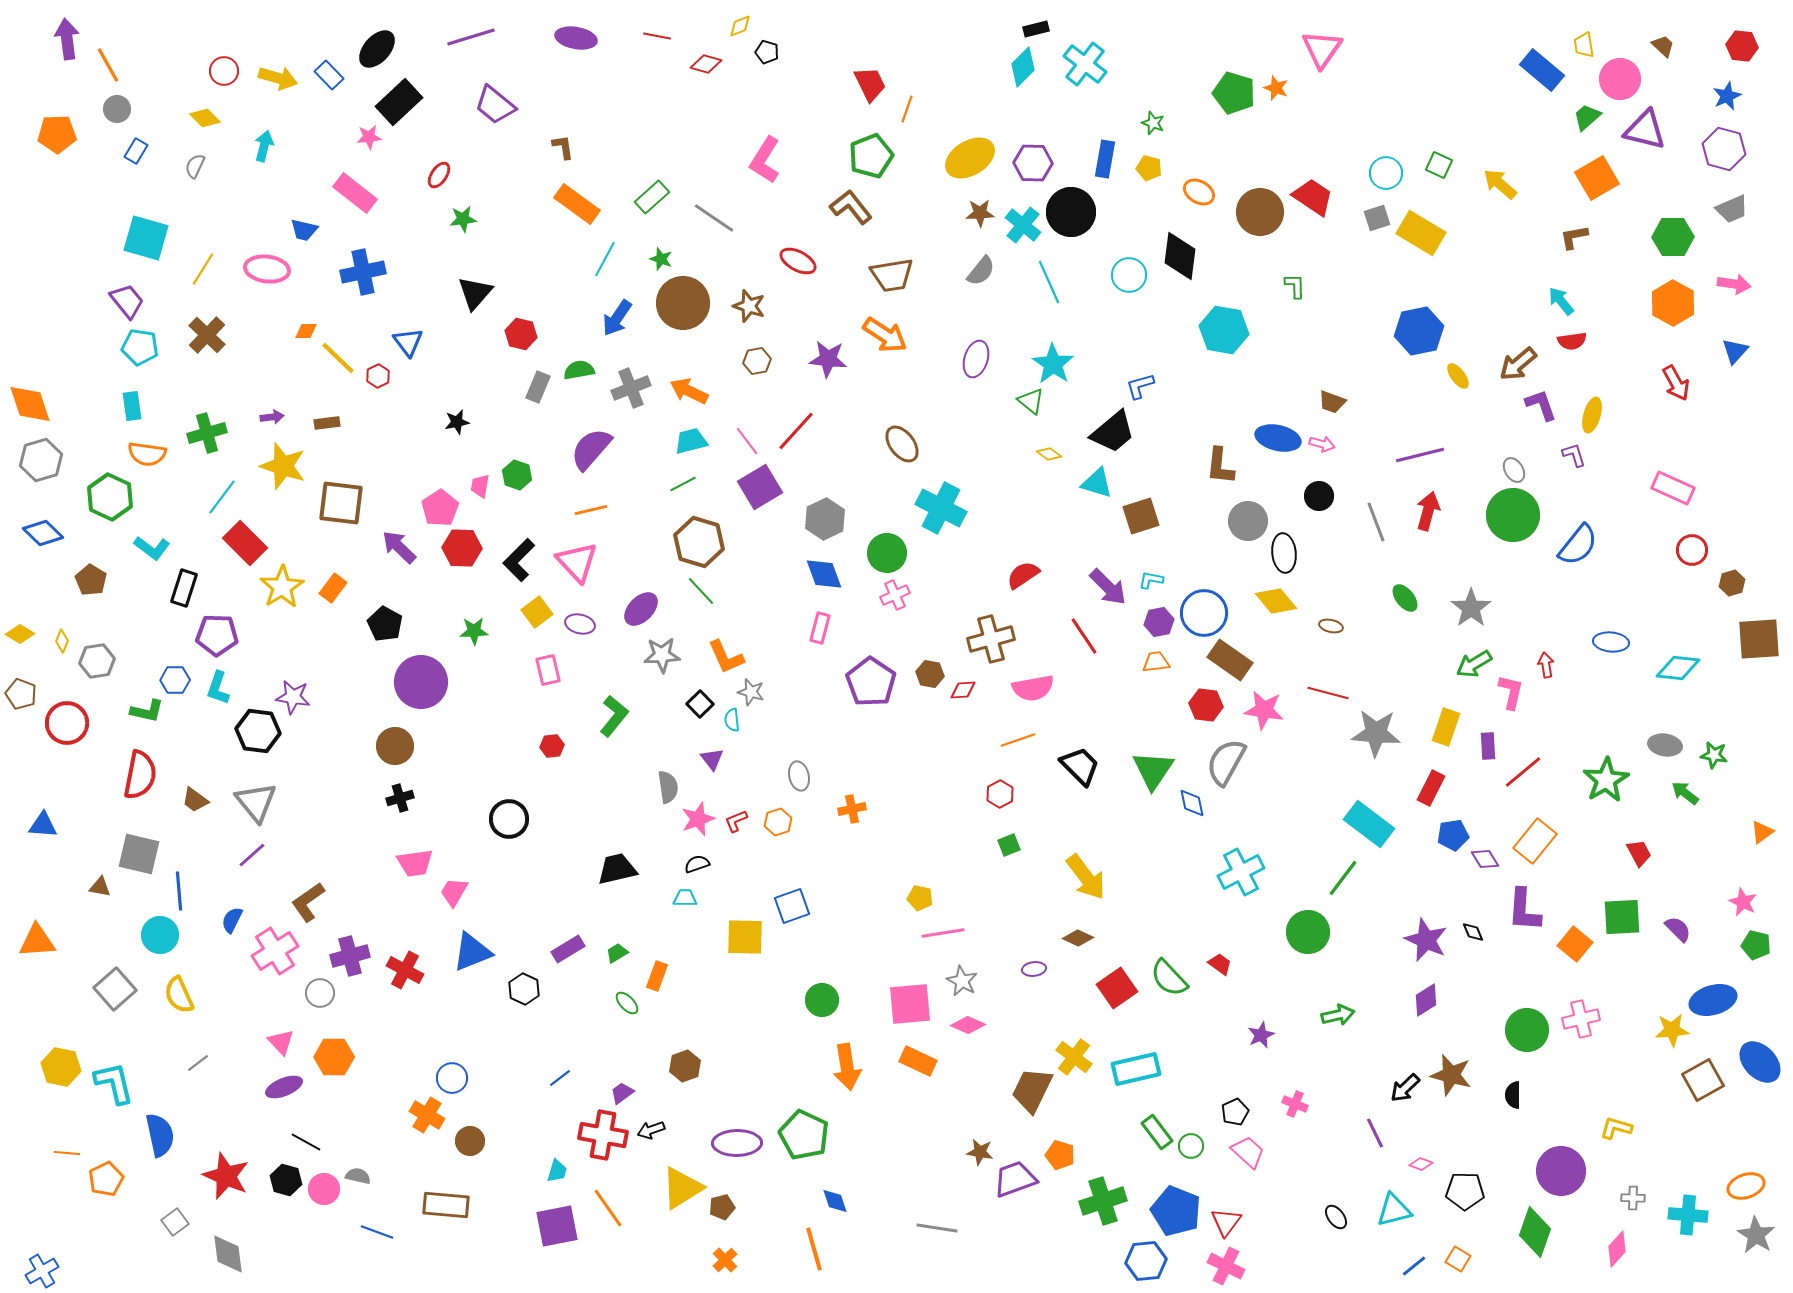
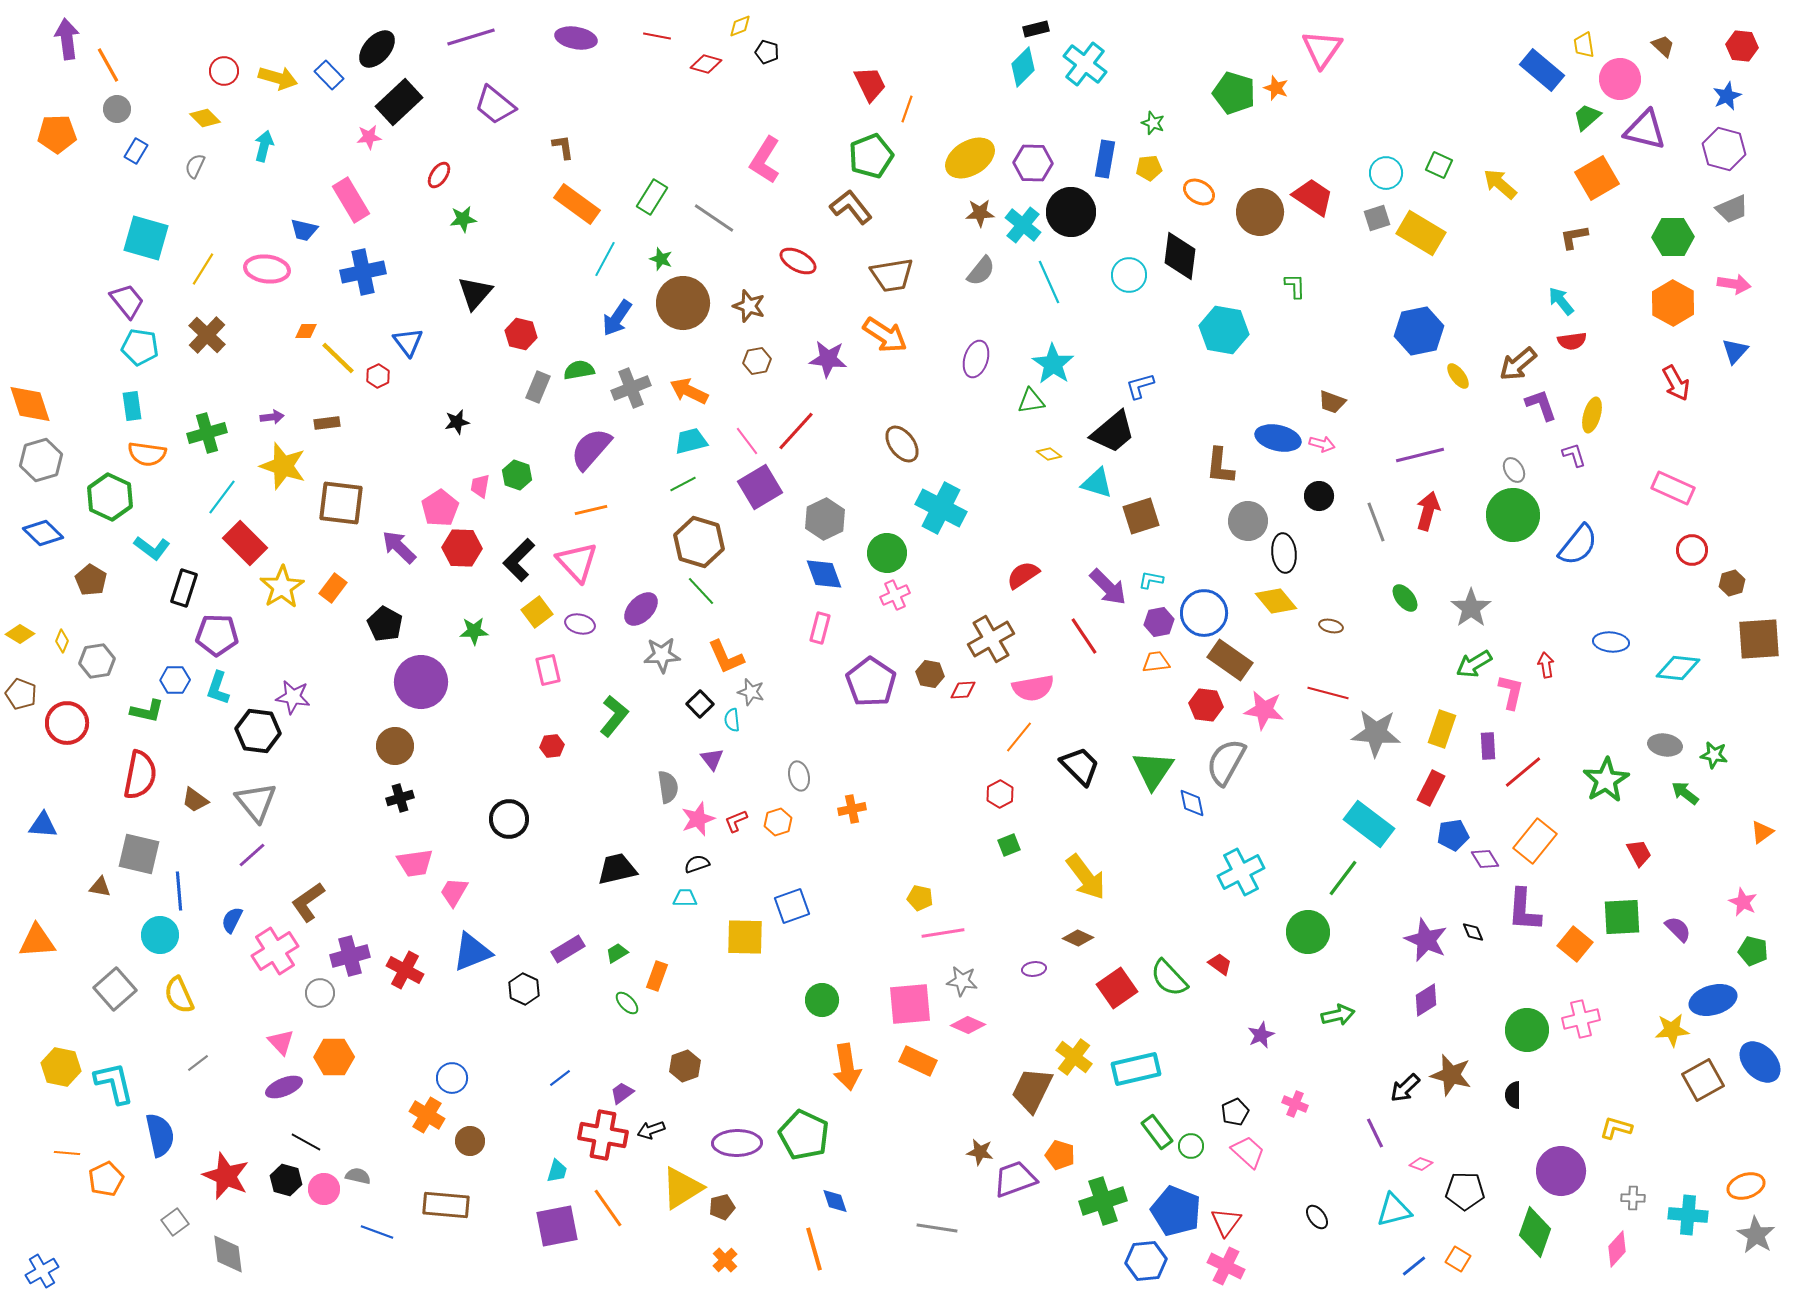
yellow pentagon at (1149, 168): rotated 20 degrees counterclockwise
pink rectangle at (355, 193): moved 4 px left, 7 px down; rotated 21 degrees clockwise
green rectangle at (652, 197): rotated 16 degrees counterclockwise
green triangle at (1031, 401): rotated 48 degrees counterclockwise
brown cross at (991, 639): rotated 15 degrees counterclockwise
yellow rectangle at (1446, 727): moved 4 px left, 2 px down
orange line at (1018, 740): moved 1 px right, 3 px up; rotated 32 degrees counterclockwise
green pentagon at (1756, 945): moved 3 px left, 6 px down
gray star at (962, 981): rotated 20 degrees counterclockwise
black ellipse at (1336, 1217): moved 19 px left
